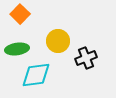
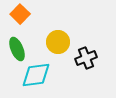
yellow circle: moved 1 px down
green ellipse: rotated 75 degrees clockwise
